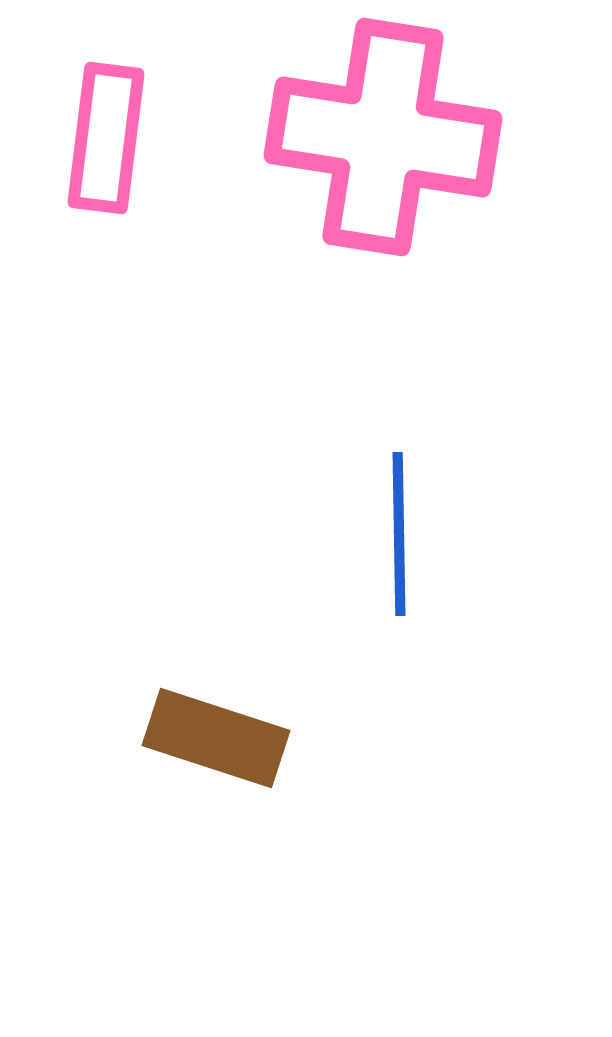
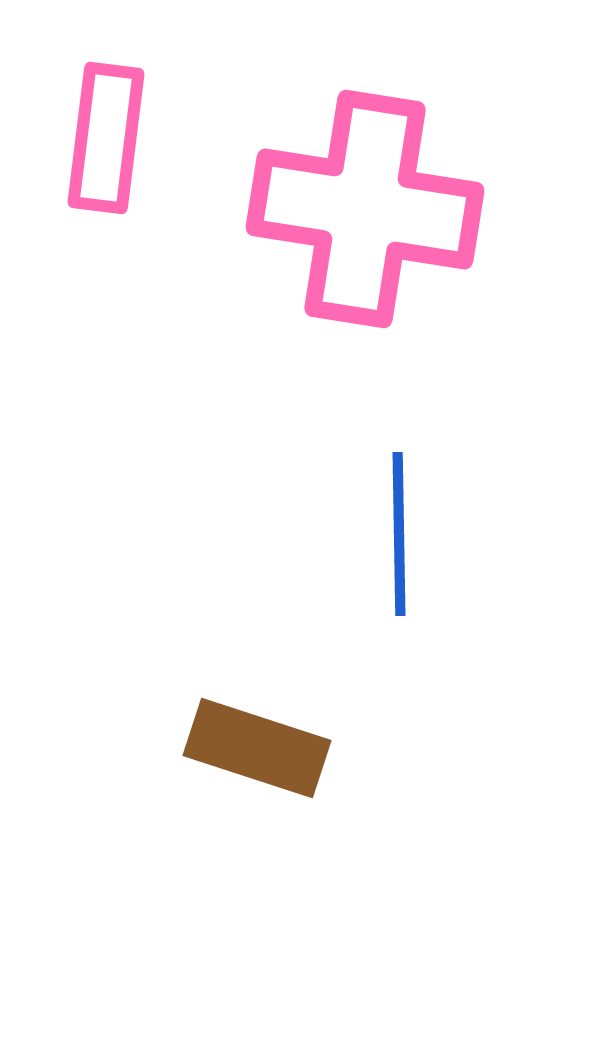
pink cross: moved 18 px left, 72 px down
brown rectangle: moved 41 px right, 10 px down
